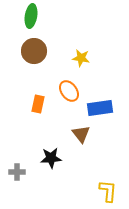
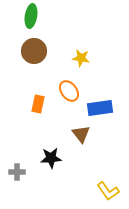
yellow L-shape: rotated 140 degrees clockwise
